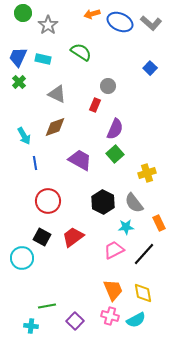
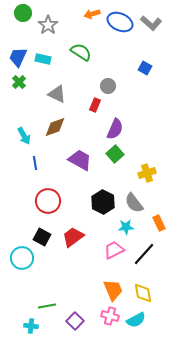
blue square: moved 5 px left; rotated 16 degrees counterclockwise
